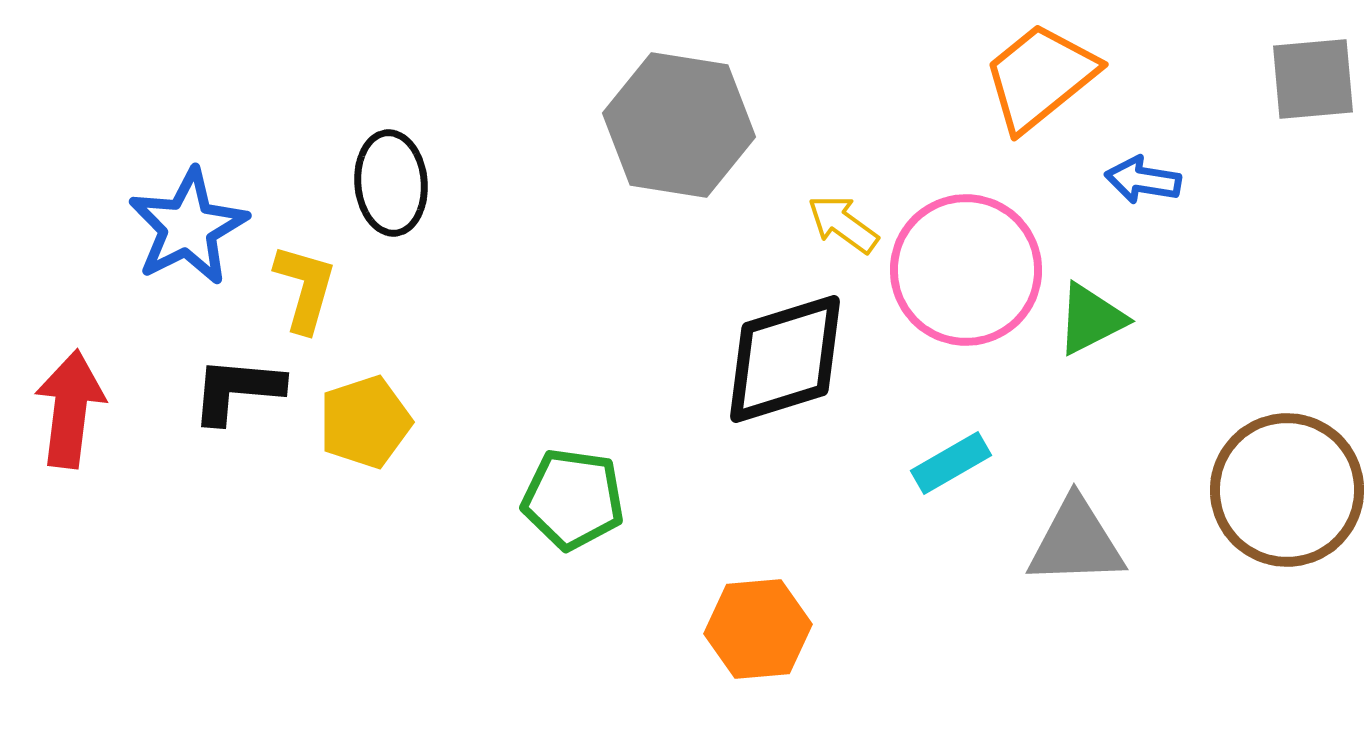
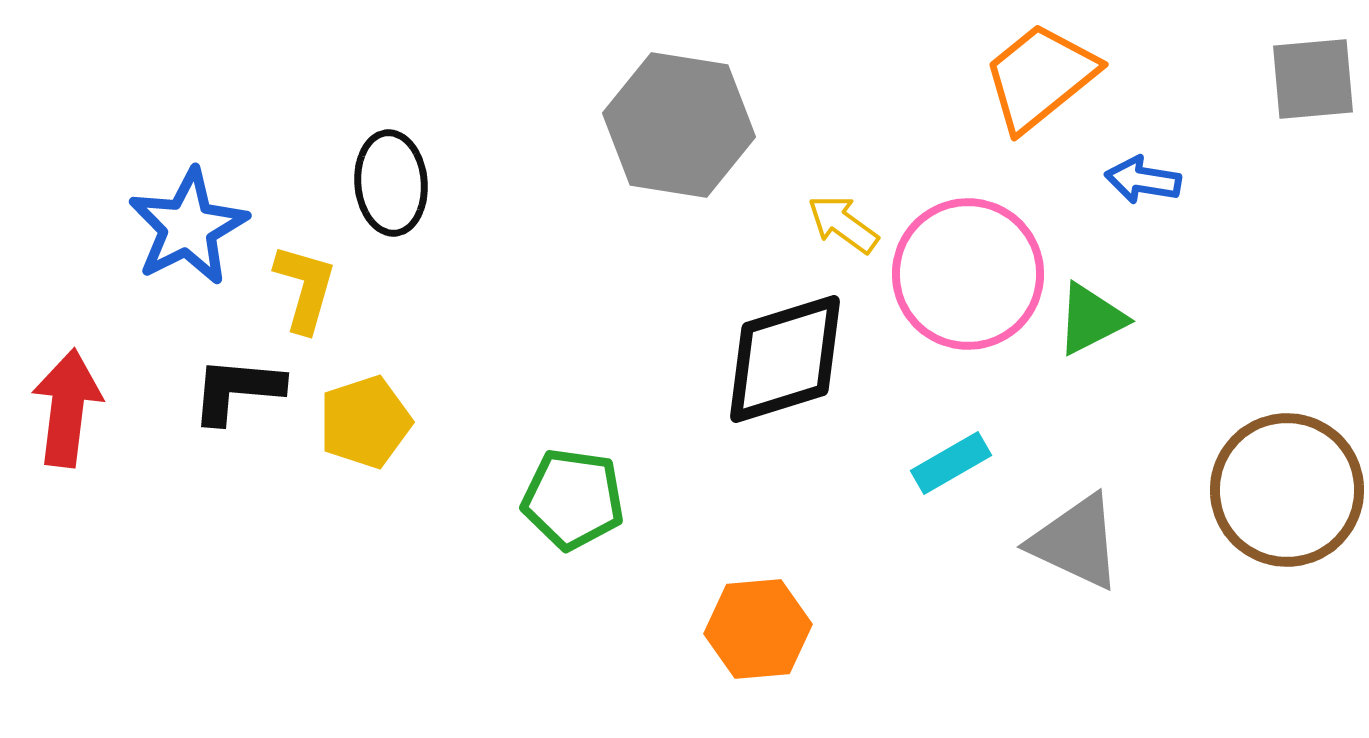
pink circle: moved 2 px right, 4 px down
red arrow: moved 3 px left, 1 px up
gray triangle: rotated 27 degrees clockwise
